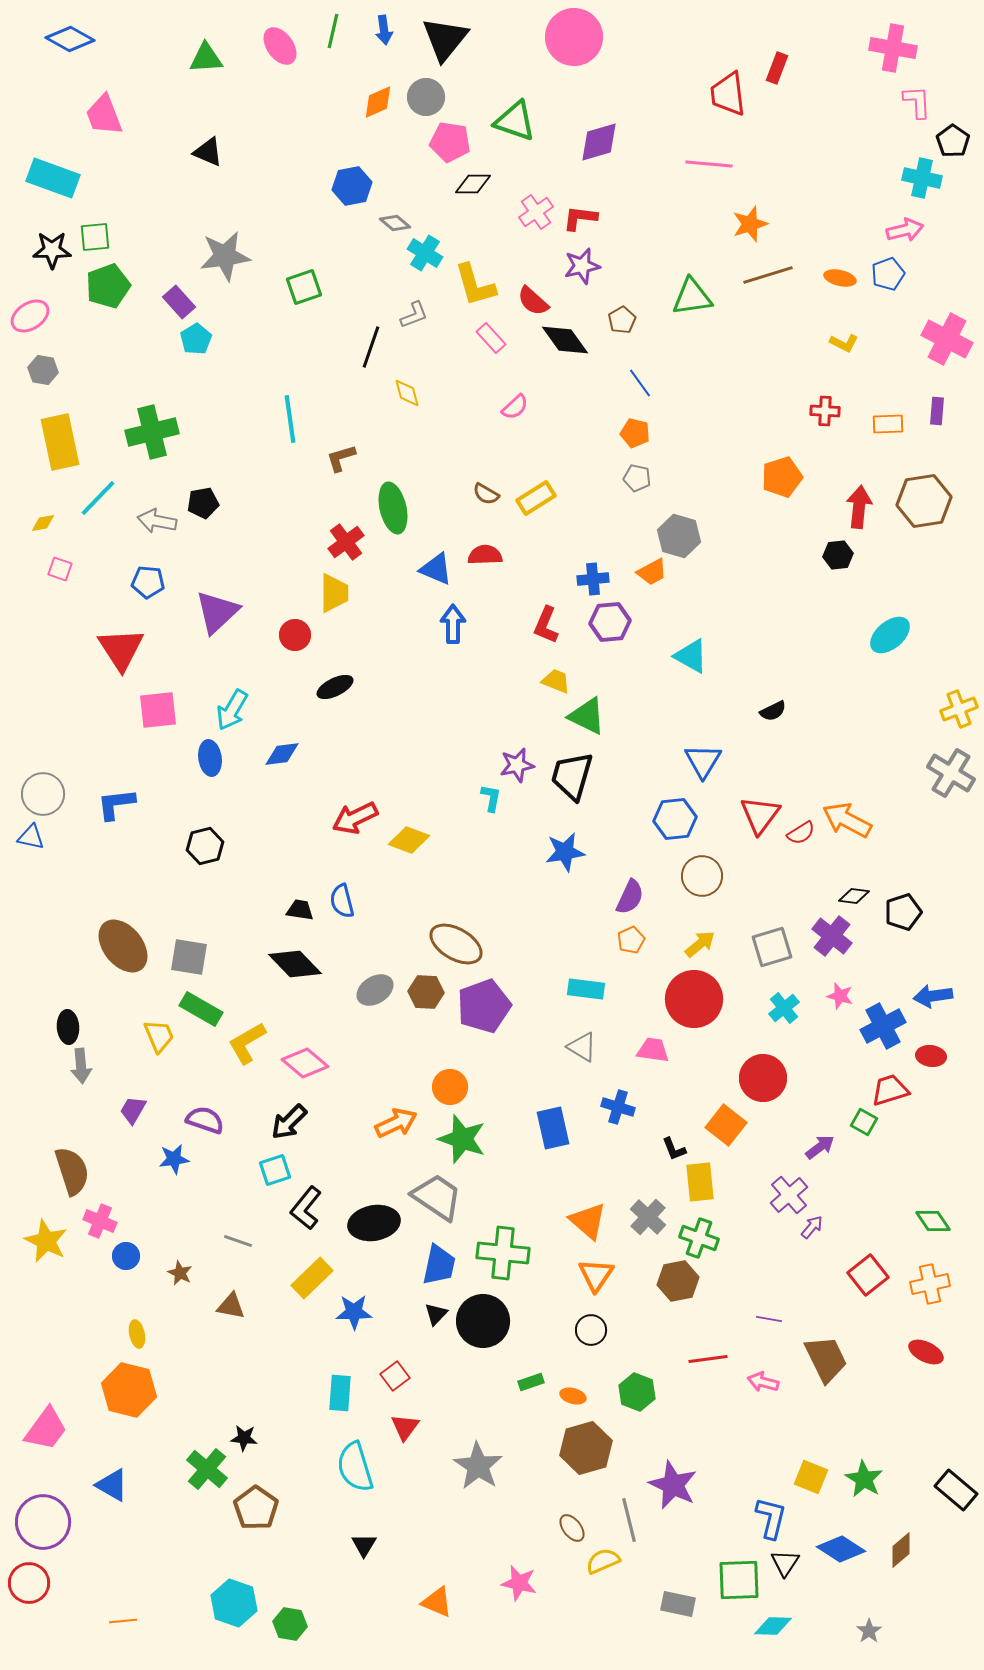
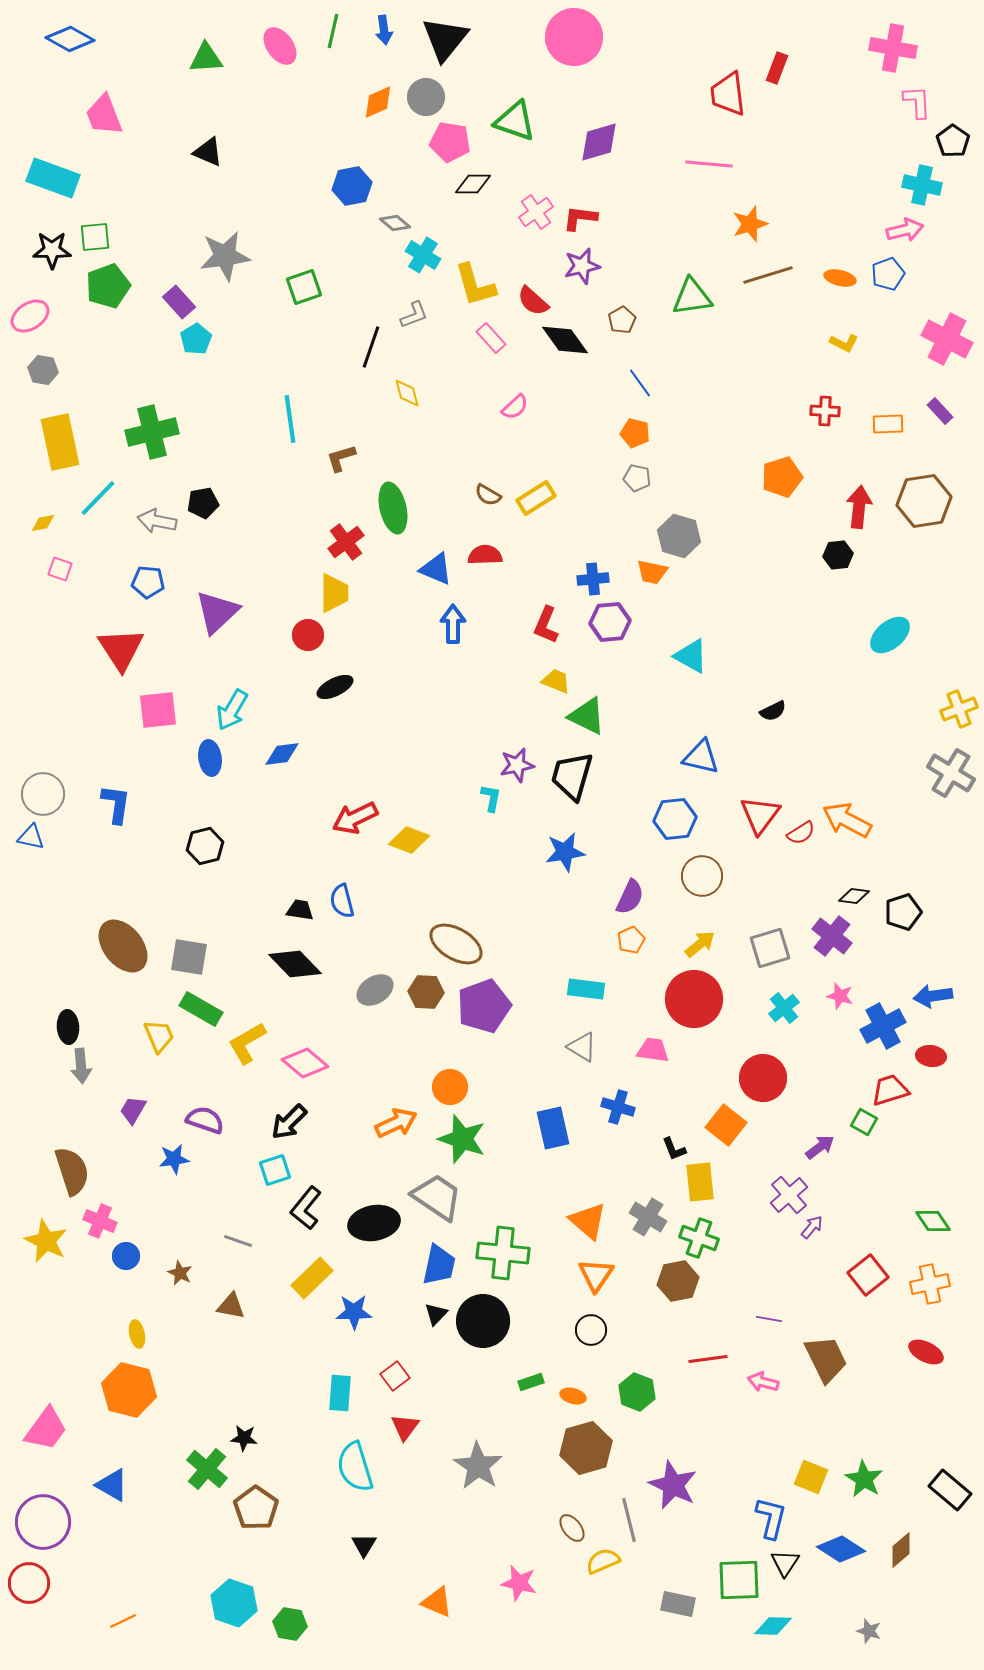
cyan cross at (922, 178): moved 7 px down
cyan cross at (425, 253): moved 2 px left, 2 px down
purple rectangle at (937, 411): moved 3 px right; rotated 48 degrees counterclockwise
brown semicircle at (486, 494): moved 2 px right, 1 px down
orange trapezoid at (652, 572): rotated 40 degrees clockwise
red circle at (295, 635): moved 13 px right
blue triangle at (703, 761): moved 2 px left, 4 px up; rotated 48 degrees counterclockwise
blue L-shape at (116, 804): rotated 105 degrees clockwise
gray square at (772, 947): moved 2 px left, 1 px down
gray cross at (648, 1217): rotated 12 degrees counterclockwise
black rectangle at (956, 1490): moved 6 px left
orange line at (123, 1621): rotated 20 degrees counterclockwise
gray star at (869, 1631): rotated 20 degrees counterclockwise
